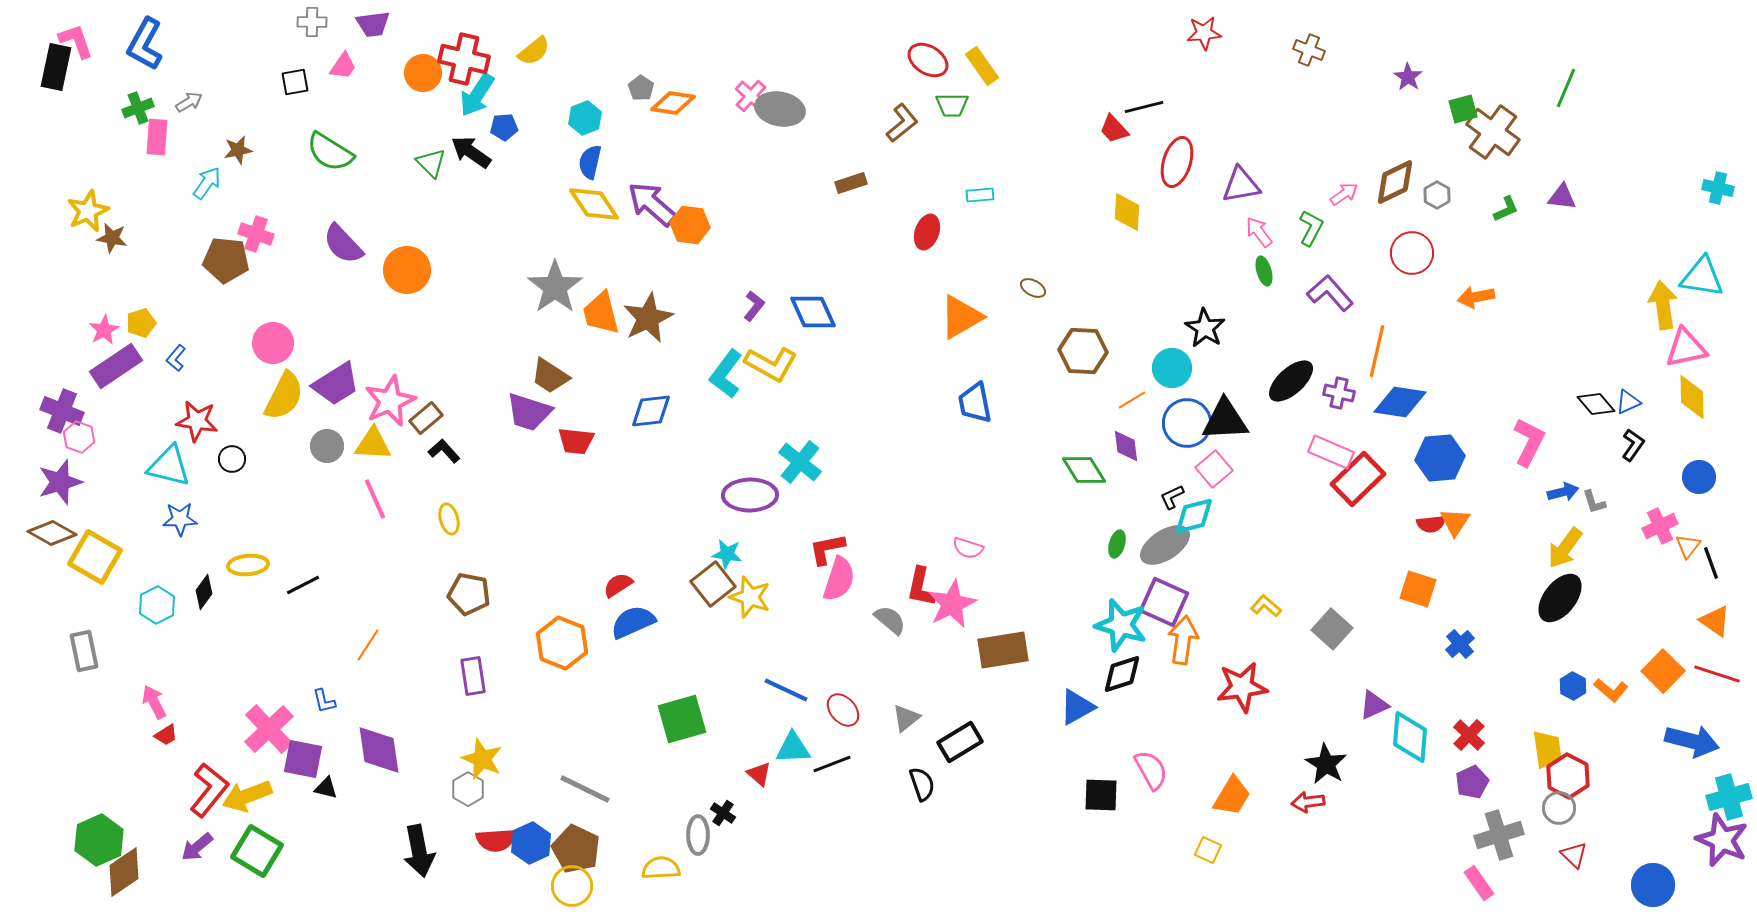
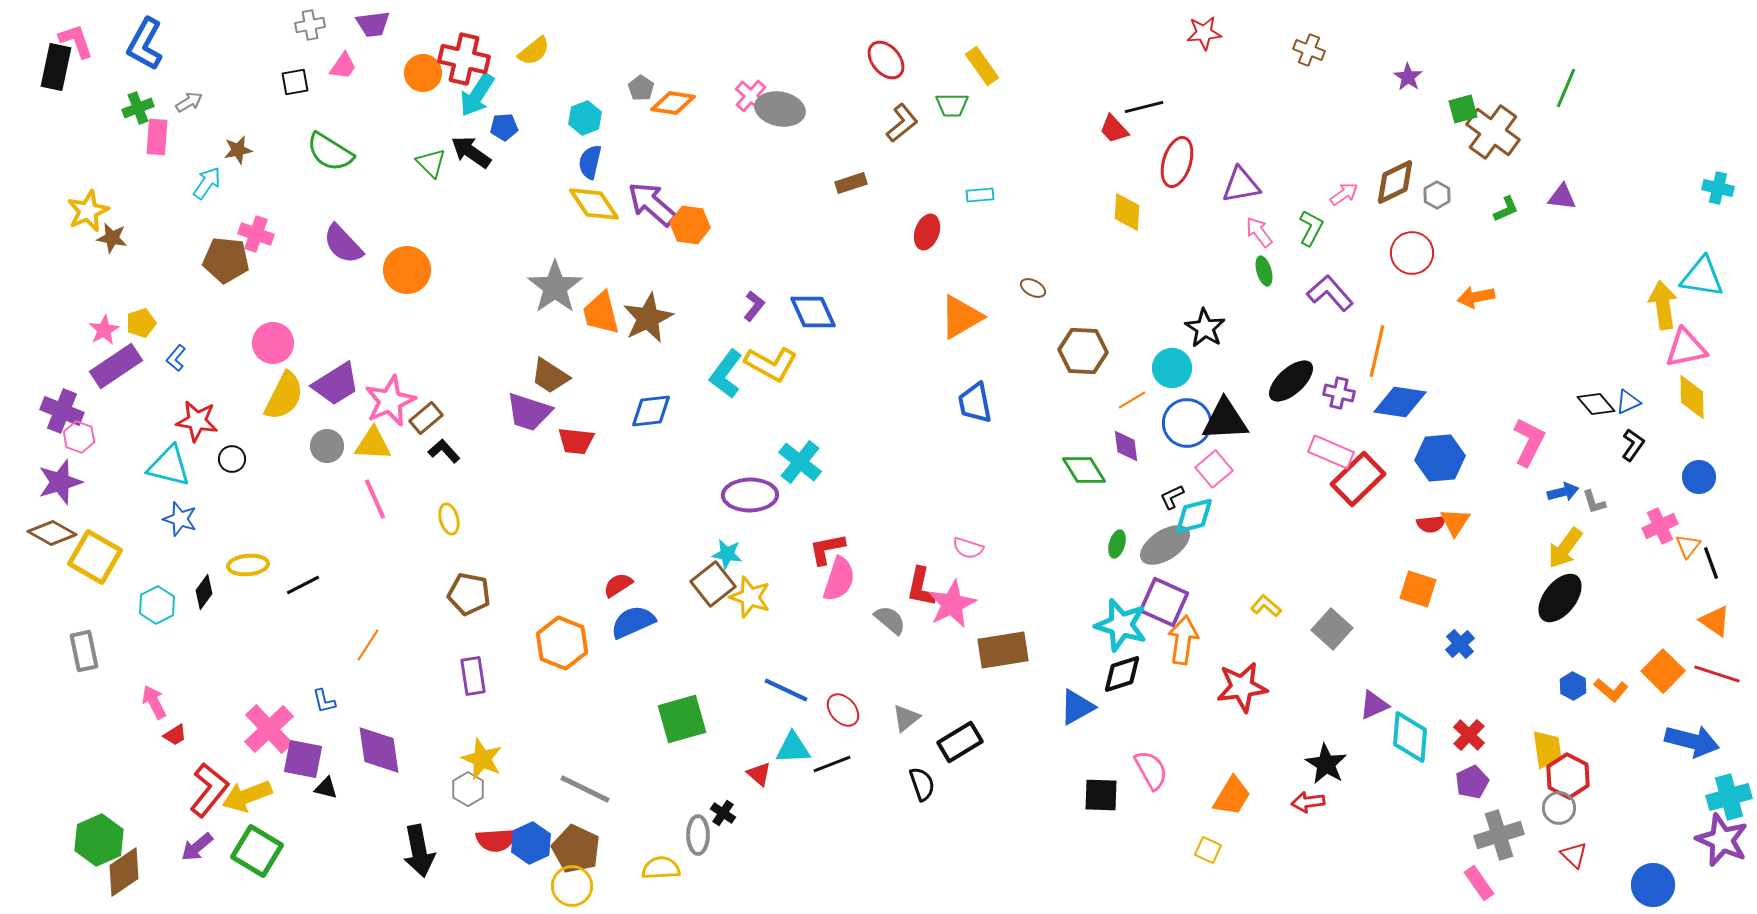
gray cross at (312, 22): moved 2 px left, 3 px down; rotated 12 degrees counterclockwise
red ellipse at (928, 60): moved 42 px left; rotated 18 degrees clockwise
blue star at (180, 519): rotated 20 degrees clockwise
red trapezoid at (166, 735): moved 9 px right
